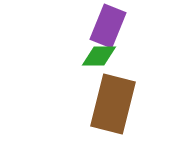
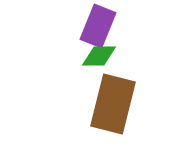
purple rectangle: moved 10 px left
